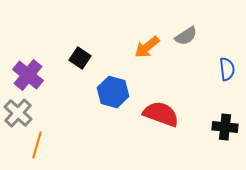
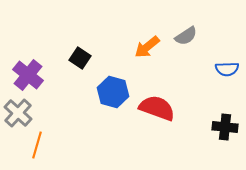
blue semicircle: rotated 95 degrees clockwise
red semicircle: moved 4 px left, 6 px up
